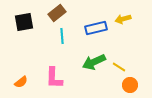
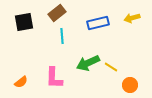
yellow arrow: moved 9 px right, 1 px up
blue rectangle: moved 2 px right, 5 px up
green arrow: moved 6 px left, 1 px down
yellow line: moved 8 px left
